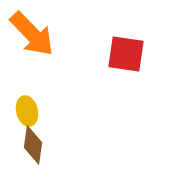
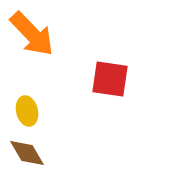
red square: moved 16 px left, 25 px down
brown diamond: moved 6 px left, 8 px down; rotated 39 degrees counterclockwise
